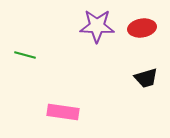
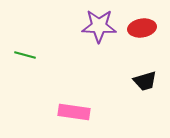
purple star: moved 2 px right
black trapezoid: moved 1 px left, 3 px down
pink rectangle: moved 11 px right
